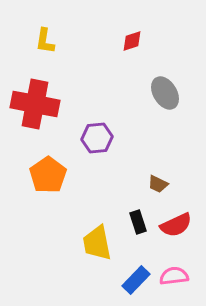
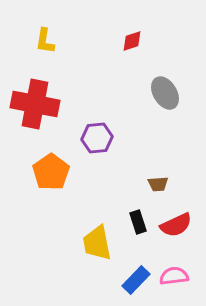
orange pentagon: moved 3 px right, 3 px up
brown trapezoid: rotated 30 degrees counterclockwise
